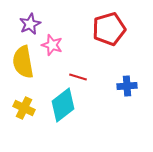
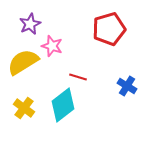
pink star: moved 1 px down
yellow semicircle: rotated 68 degrees clockwise
blue cross: rotated 36 degrees clockwise
yellow cross: rotated 10 degrees clockwise
